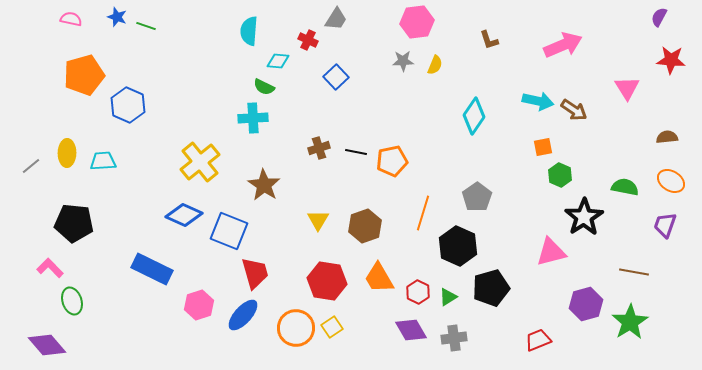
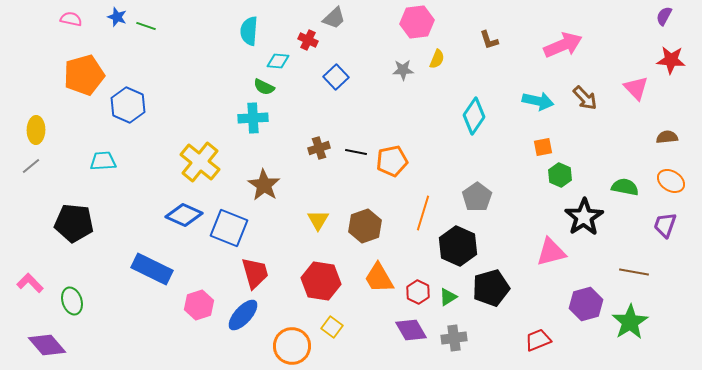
purple semicircle at (659, 17): moved 5 px right, 1 px up
gray trapezoid at (336, 19): moved 2 px left, 1 px up; rotated 15 degrees clockwise
gray star at (403, 61): moved 9 px down
yellow semicircle at (435, 65): moved 2 px right, 6 px up
pink triangle at (627, 88): moved 9 px right; rotated 12 degrees counterclockwise
brown arrow at (574, 110): moved 11 px right, 12 px up; rotated 12 degrees clockwise
yellow ellipse at (67, 153): moved 31 px left, 23 px up
yellow cross at (200, 162): rotated 12 degrees counterclockwise
blue square at (229, 231): moved 3 px up
pink L-shape at (50, 268): moved 20 px left, 15 px down
red hexagon at (327, 281): moved 6 px left
yellow square at (332, 327): rotated 20 degrees counterclockwise
orange circle at (296, 328): moved 4 px left, 18 px down
